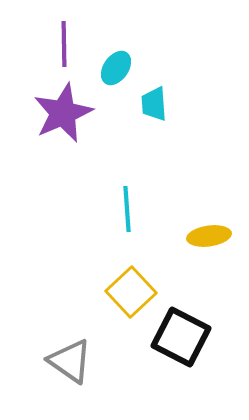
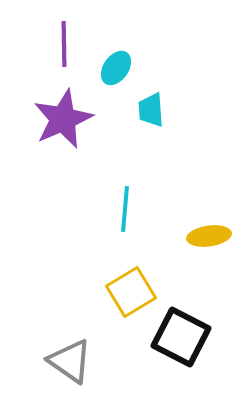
cyan trapezoid: moved 3 px left, 6 px down
purple star: moved 6 px down
cyan line: moved 2 px left; rotated 9 degrees clockwise
yellow square: rotated 12 degrees clockwise
